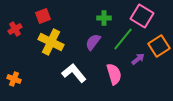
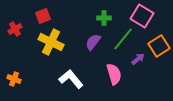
white L-shape: moved 3 px left, 6 px down
